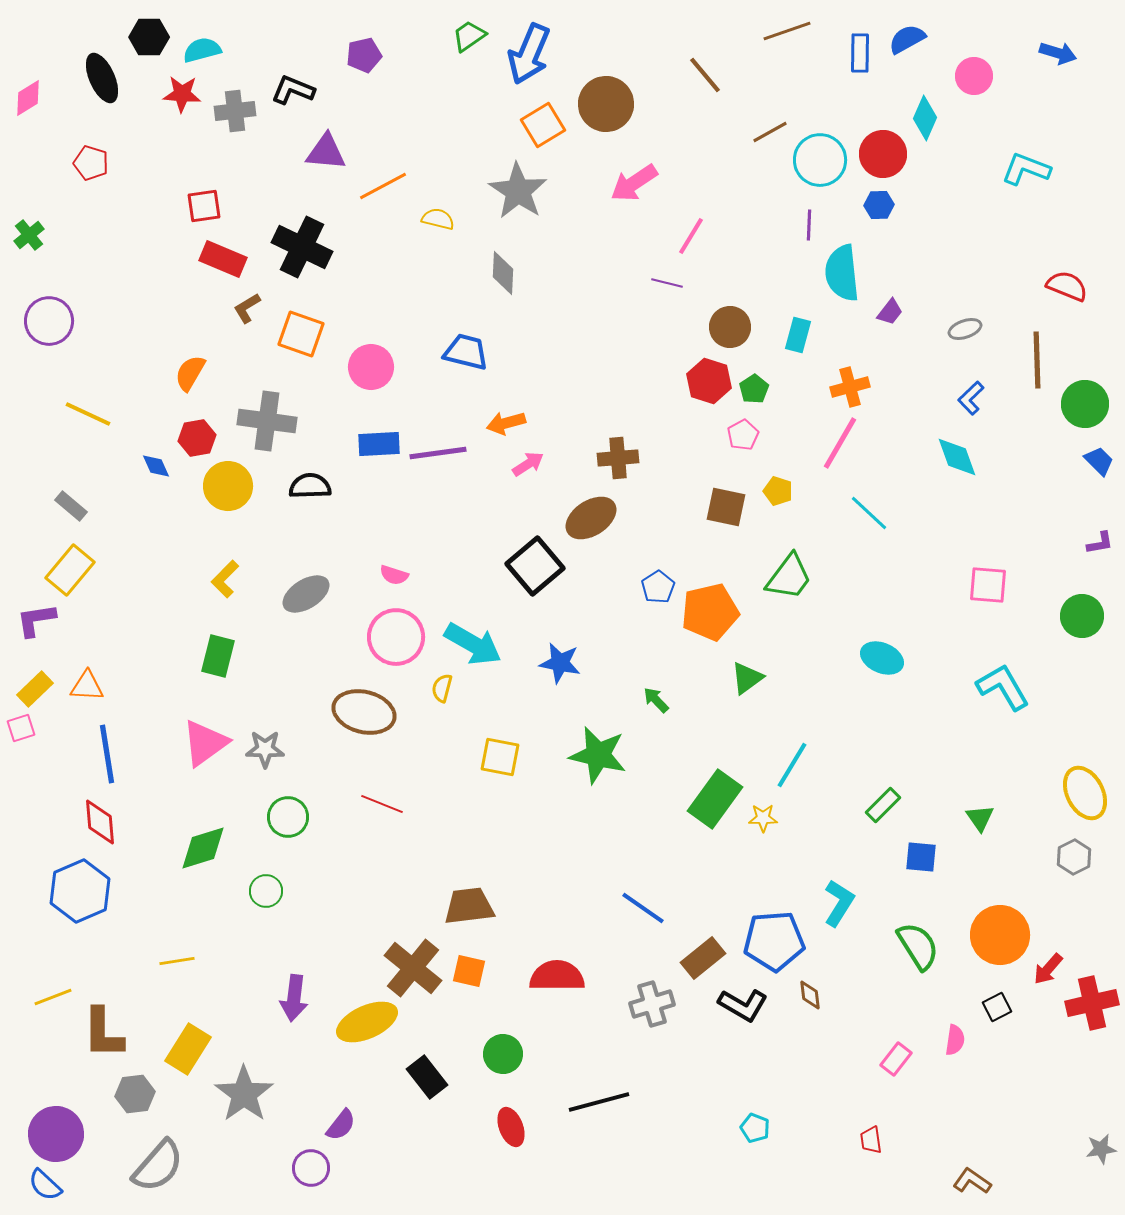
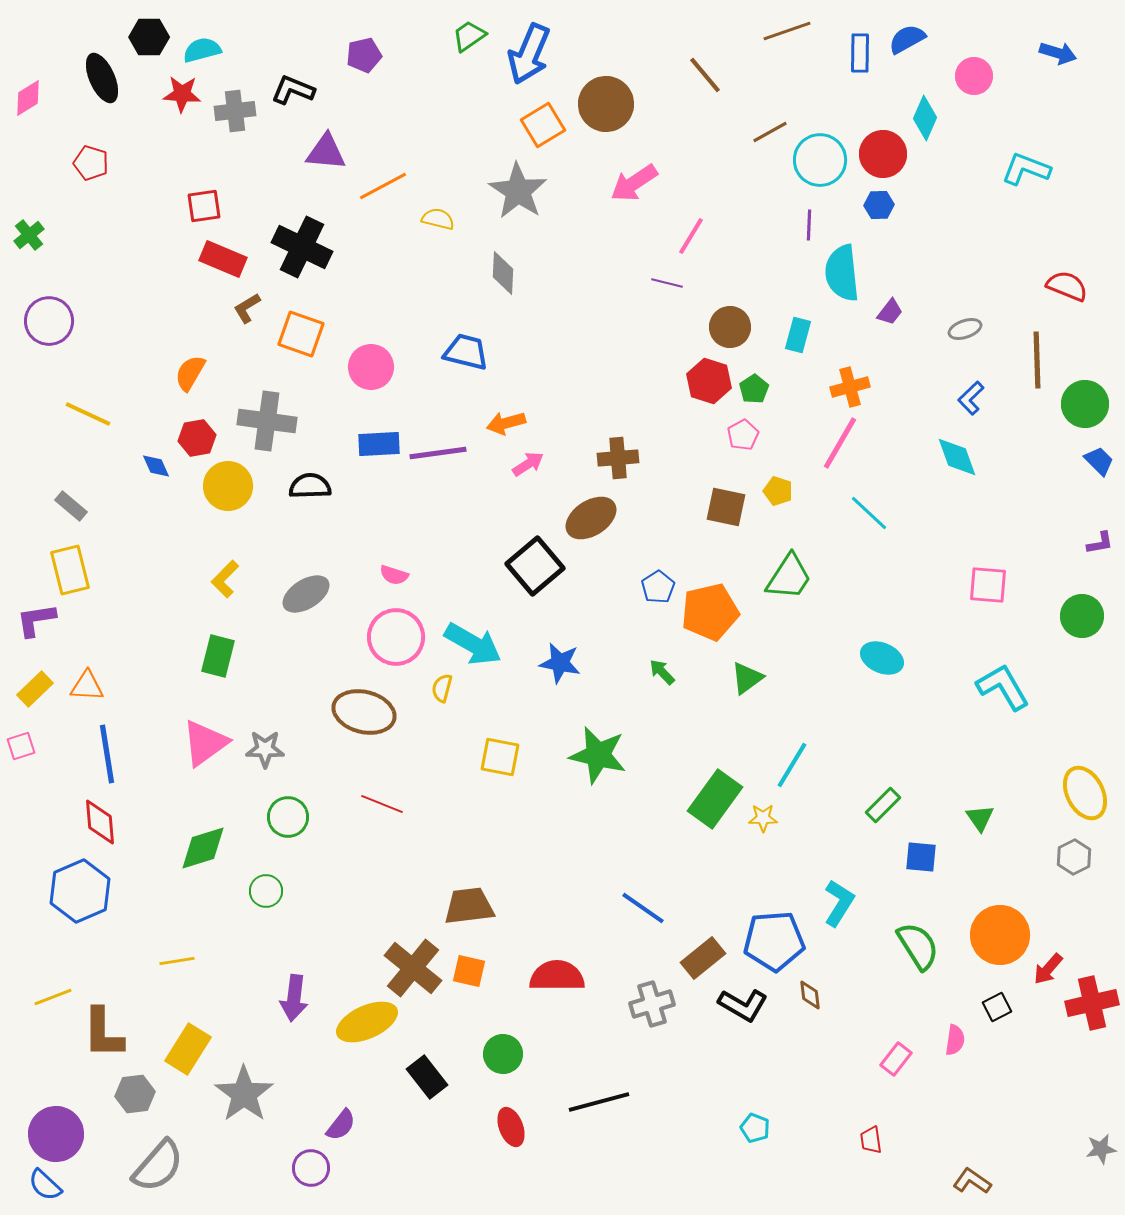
yellow rectangle at (70, 570): rotated 54 degrees counterclockwise
green trapezoid at (789, 577): rotated 4 degrees counterclockwise
green arrow at (656, 700): moved 6 px right, 28 px up
pink square at (21, 728): moved 18 px down
